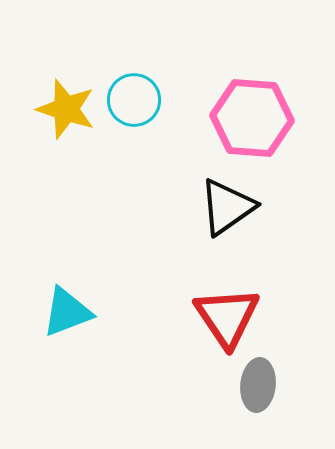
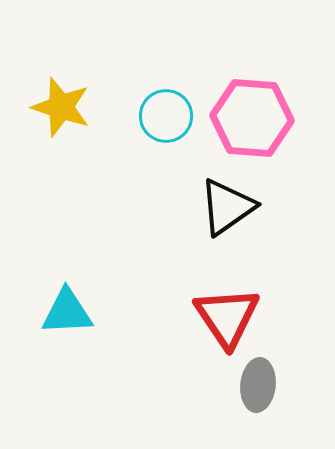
cyan circle: moved 32 px right, 16 px down
yellow star: moved 5 px left, 2 px up
cyan triangle: rotated 18 degrees clockwise
